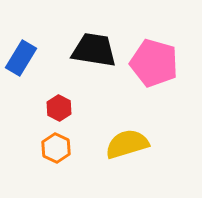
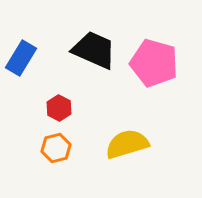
black trapezoid: rotated 15 degrees clockwise
orange hexagon: rotated 20 degrees clockwise
